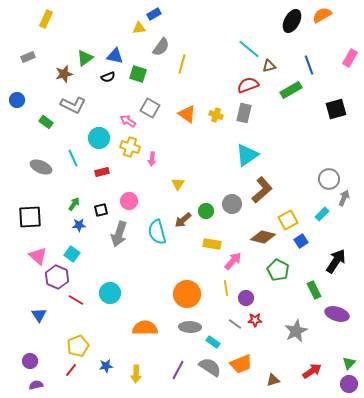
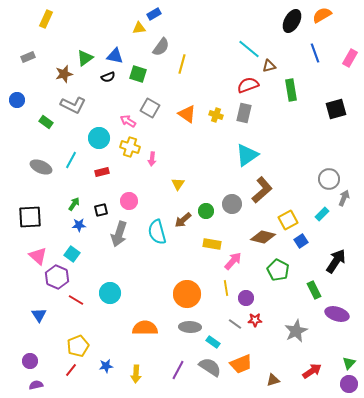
blue line at (309, 65): moved 6 px right, 12 px up
green rectangle at (291, 90): rotated 70 degrees counterclockwise
cyan line at (73, 158): moved 2 px left, 2 px down; rotated 54 degrees clockwise
